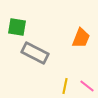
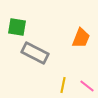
yellow line: moved 2 px left, 1 px up
